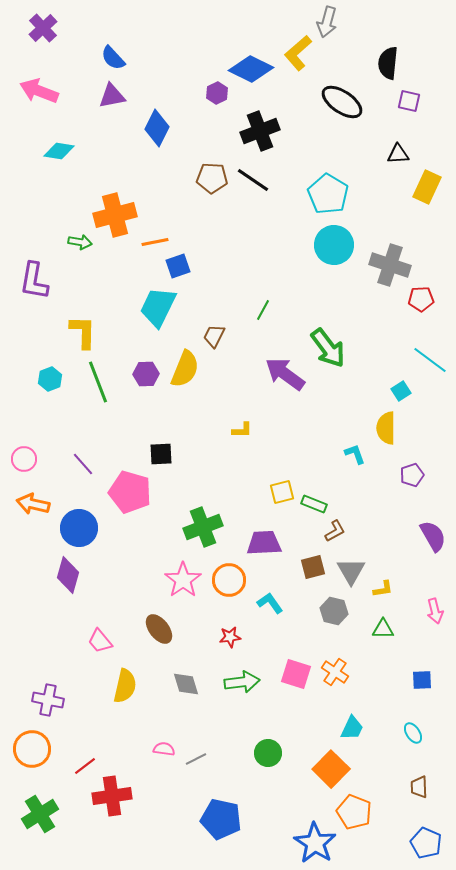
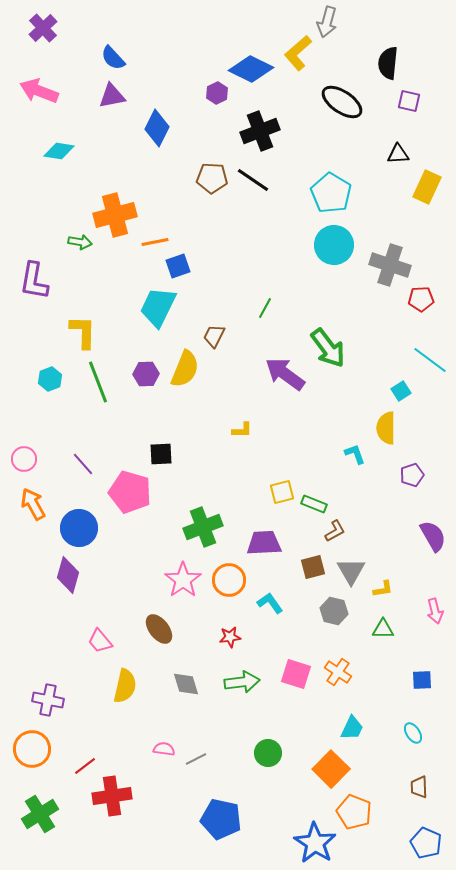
cyan pentagon at (328, 194): moved 3 px right, 1 px up
green line at (263, 310): moved 2 px right, 2 px up
orange arrow at (33, 504): rotated 48 degrees clockwise
orange cross at (335, 672): moved 3 px right
